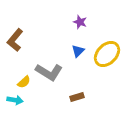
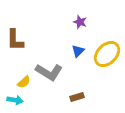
brown L-shape: rotated 40 degrees counterclockwise
